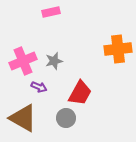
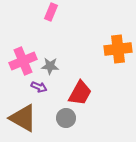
pink rectangle: rotated 54 degrees counterclockwise
gray star: moved 4 px left, 5 px down; rotated 18 degrees clockwise
